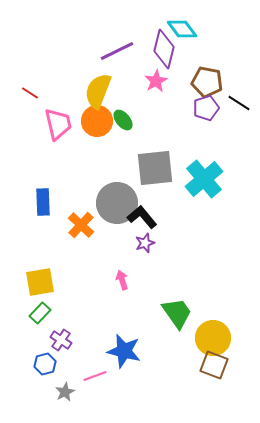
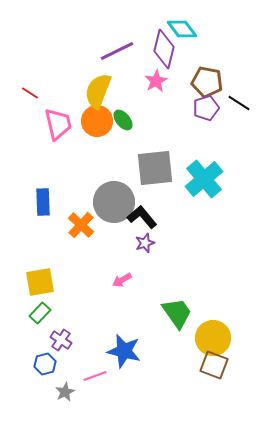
gray circle: moved 3 px left, 1 px up
pink arrow: rotated 102 degrees counterclockwise
